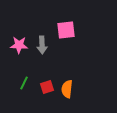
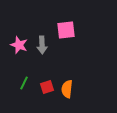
pink star: rotated 18 degrees clockwise
